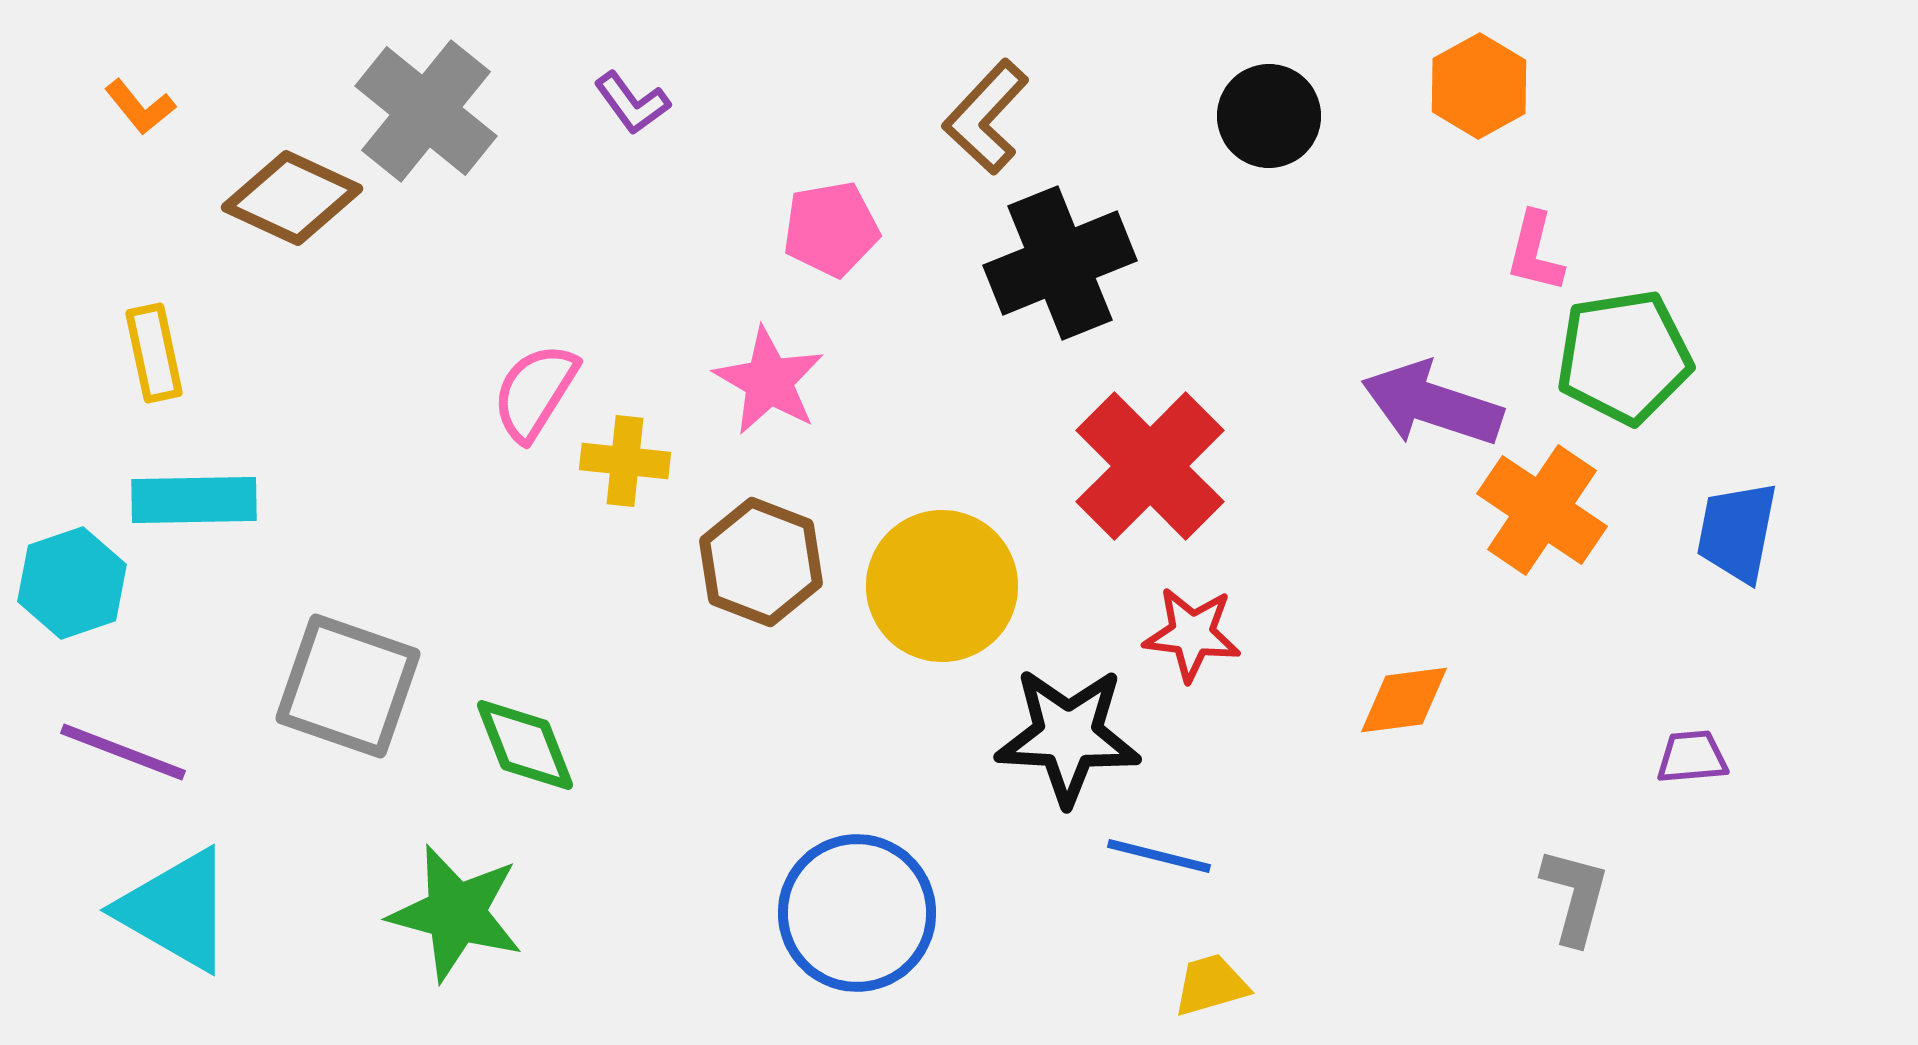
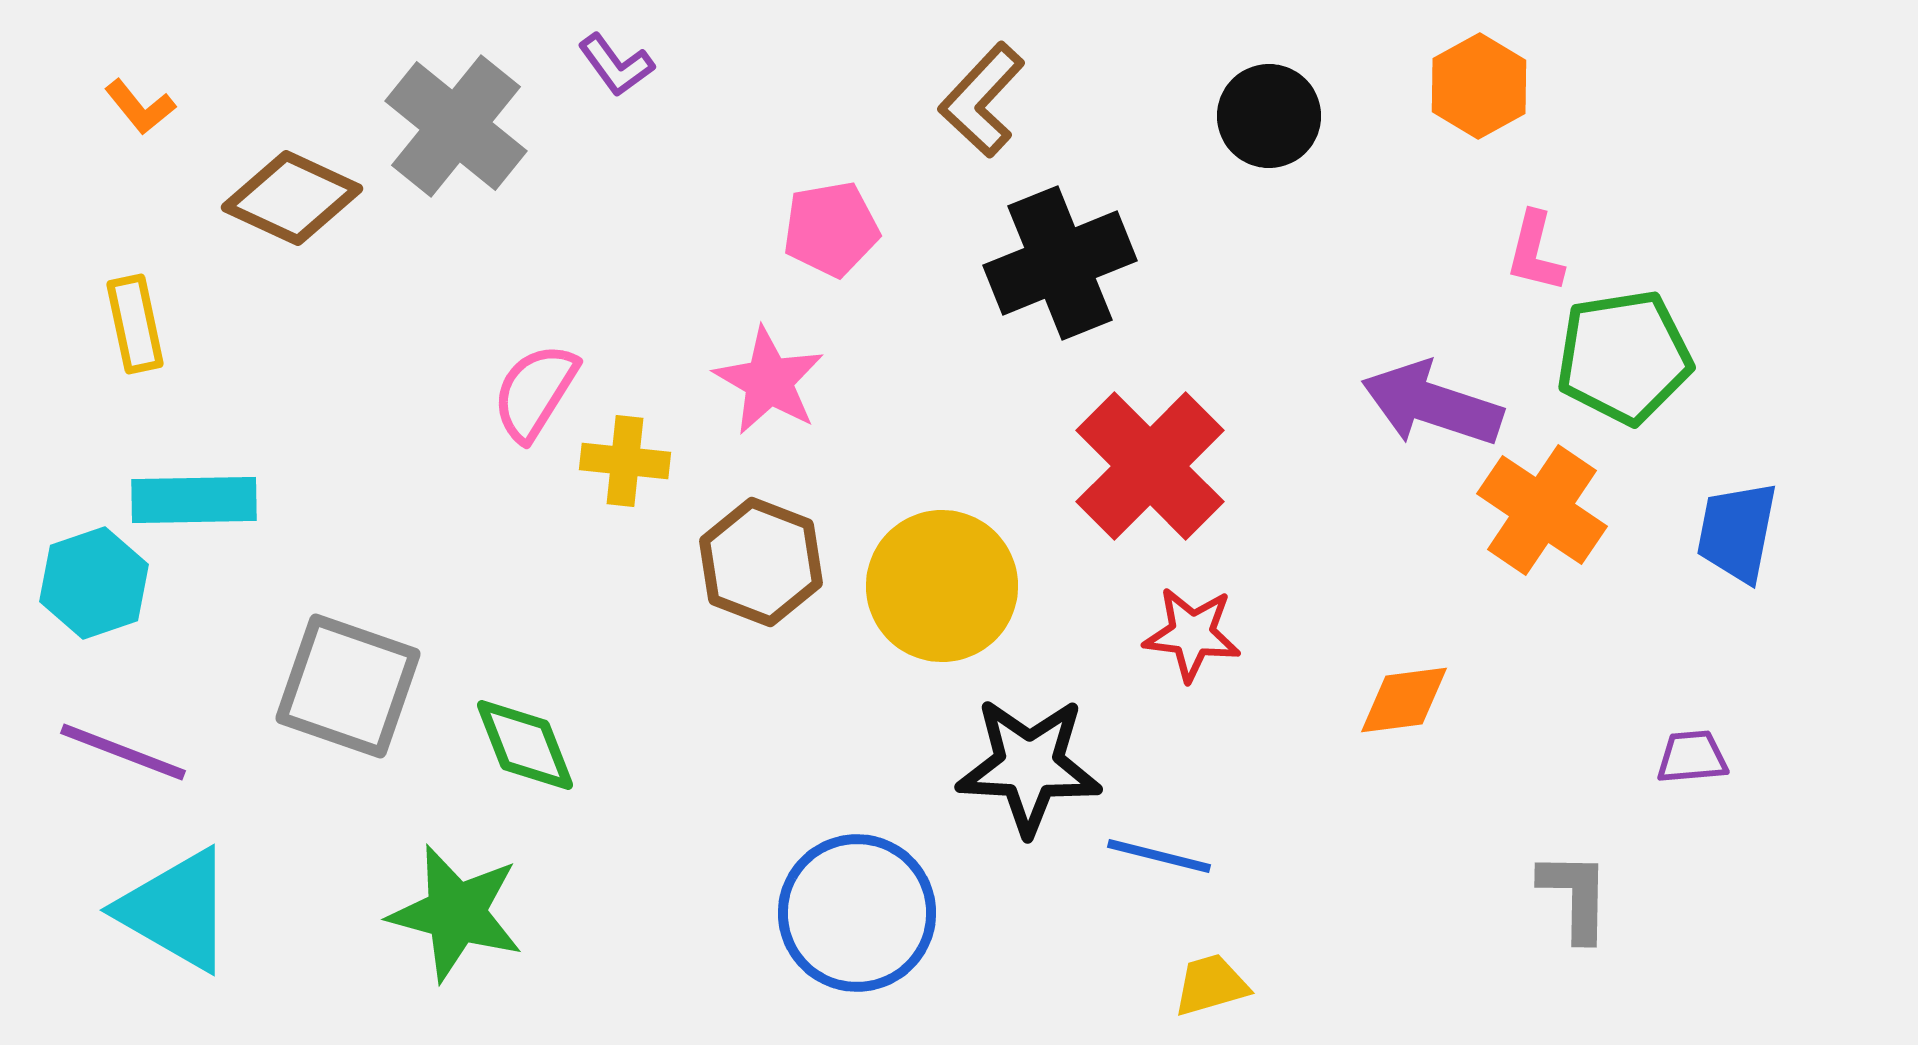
purple L-shape: moved 16 px left, 38 px up
gray cross: moved 30 px right, 15 px down
brown L-shape: moved 4 px left, 17 px up
yellow rectangle: moved 19 px left, 29 px up
cyan hexagon: moved 22 px right
black star: moved 39 px left, 30 px down
gray L-shape: rotated 14 degrees counterclockwise
